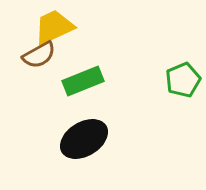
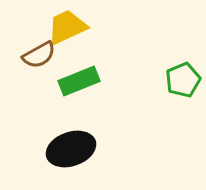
yellow trapezoid: moved 13 px right
green rectangle: moved 4 px left
black ellipse: moved 13 px left, 10 px down; rotated 12 degrees clockwise
